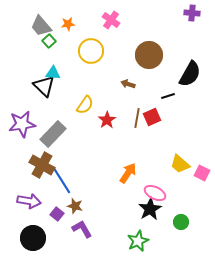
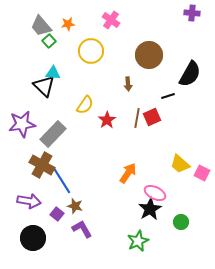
brown arrow: rotated 112 degrees counterclockwise
